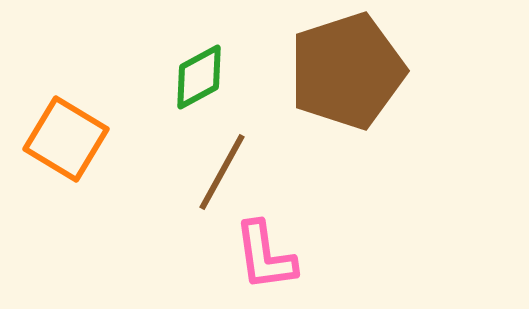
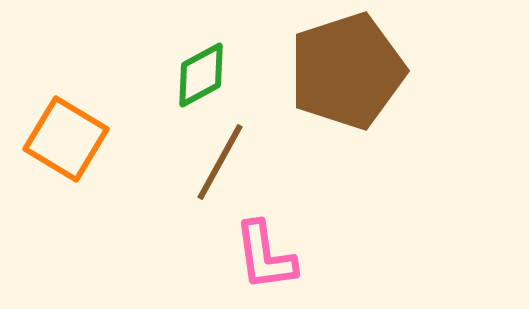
green diamond: moved 2 px right, 2 px up
brown line: moved 2 px left, 10 px up
